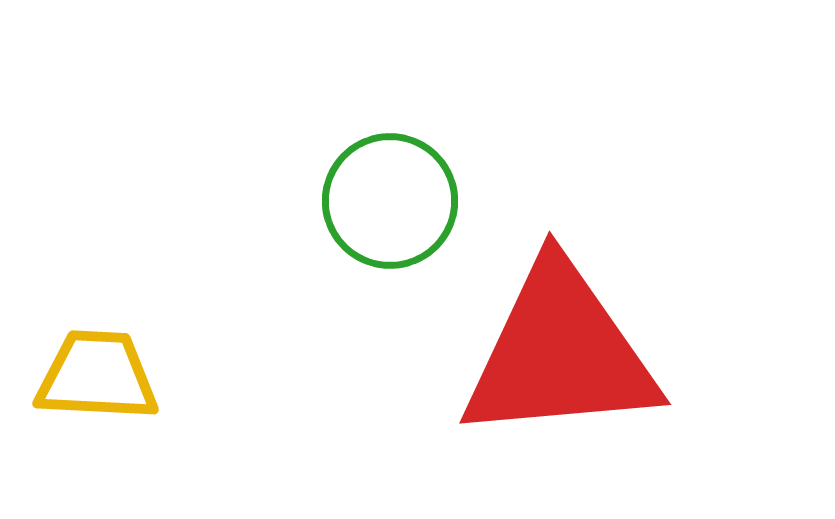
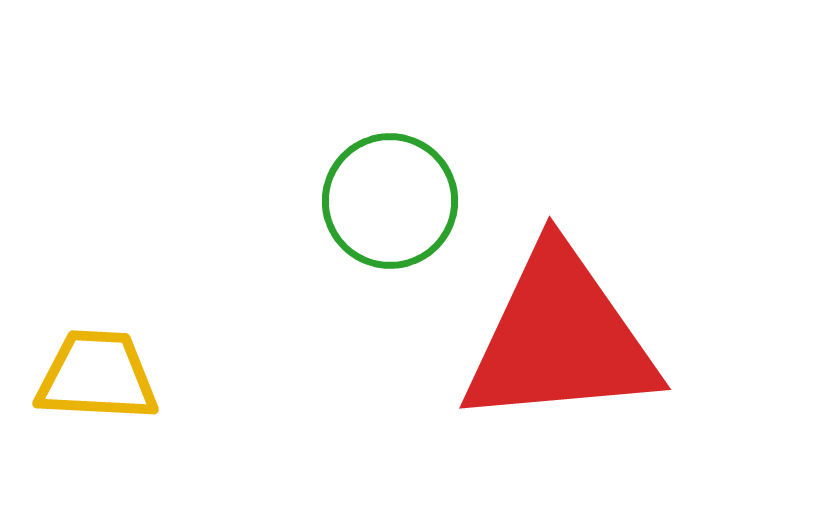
red triangle: moved 15 px up
